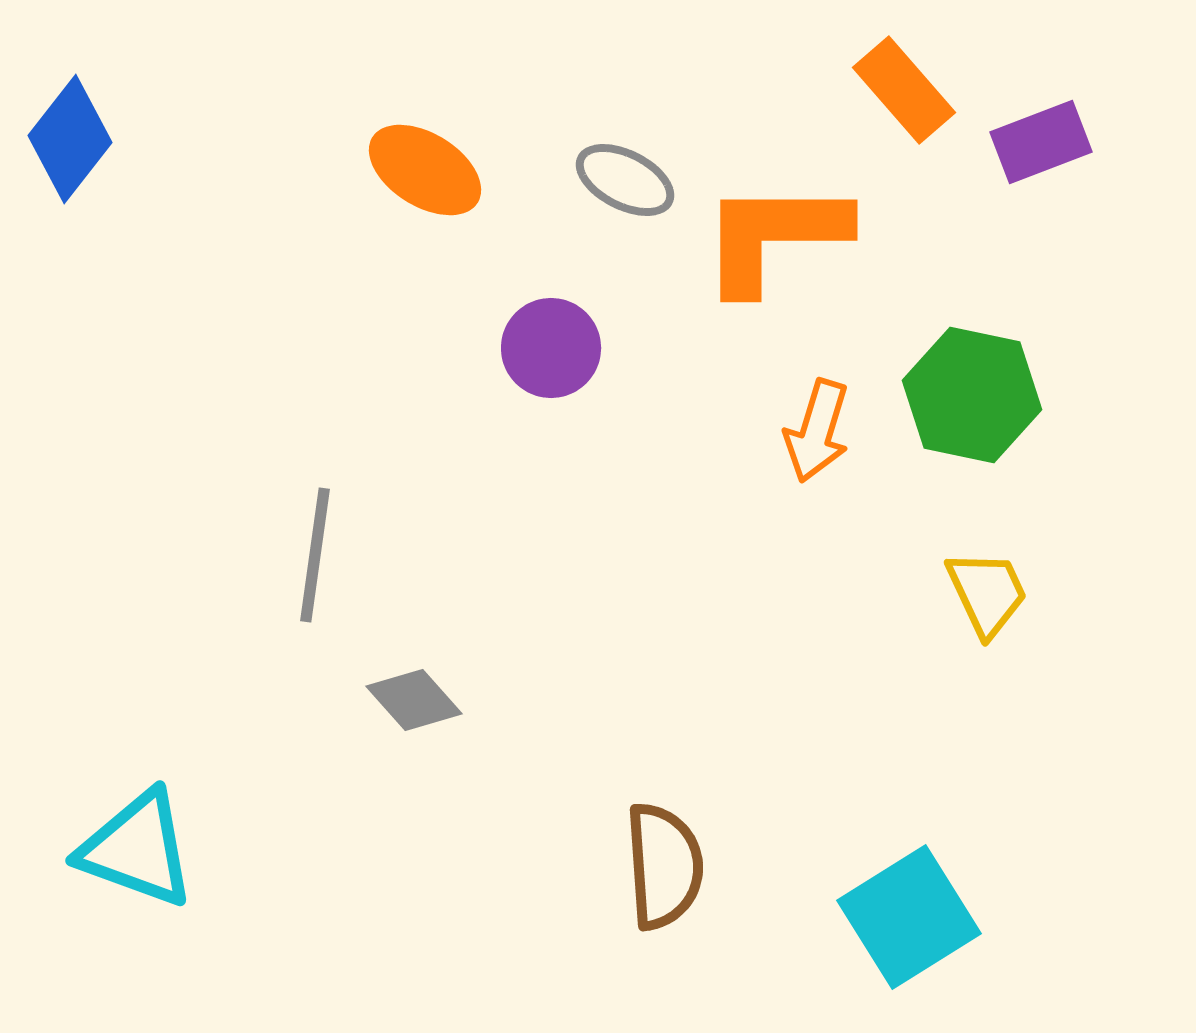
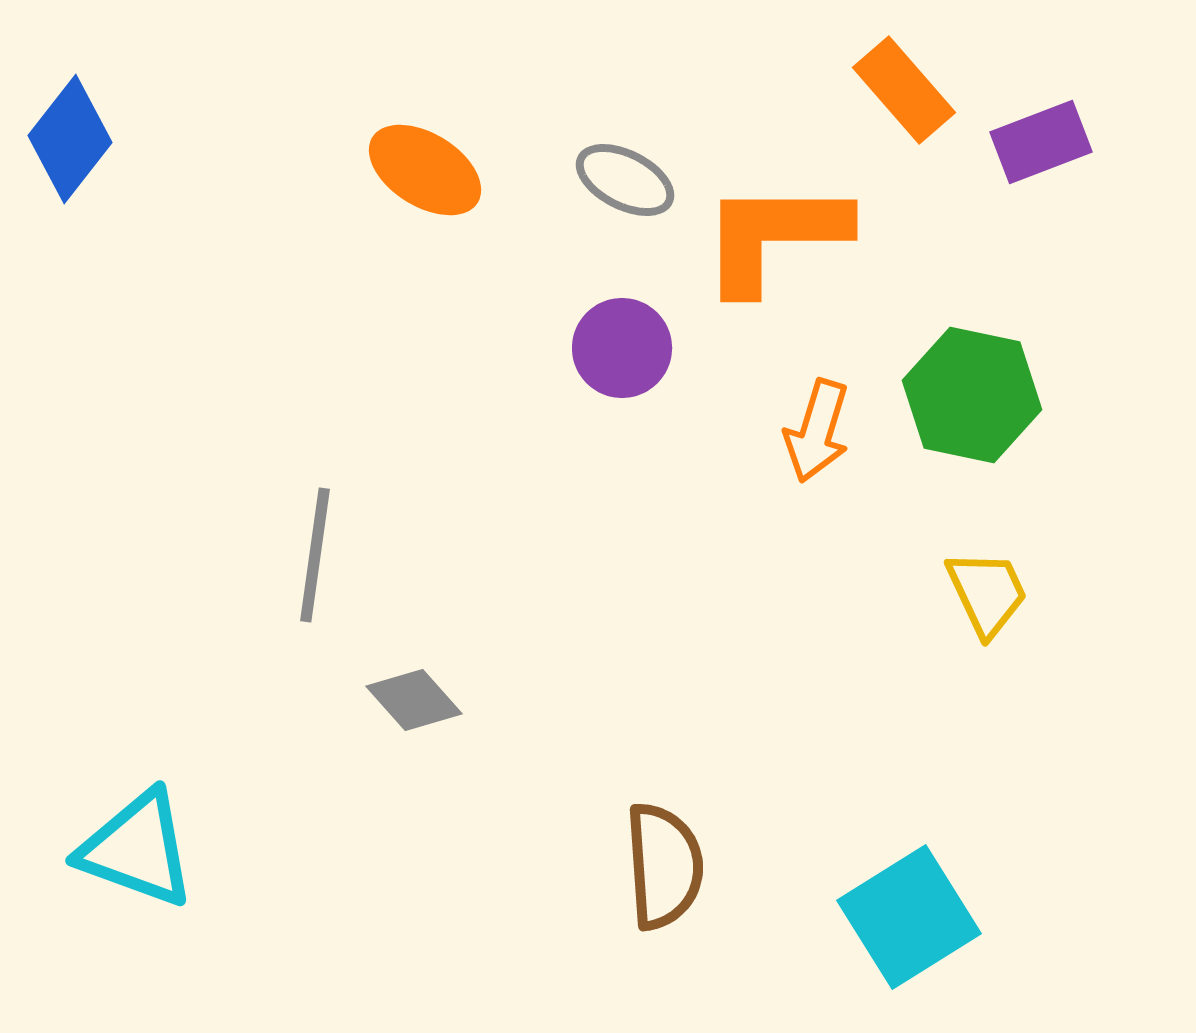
purple circle: moved 71 px right
